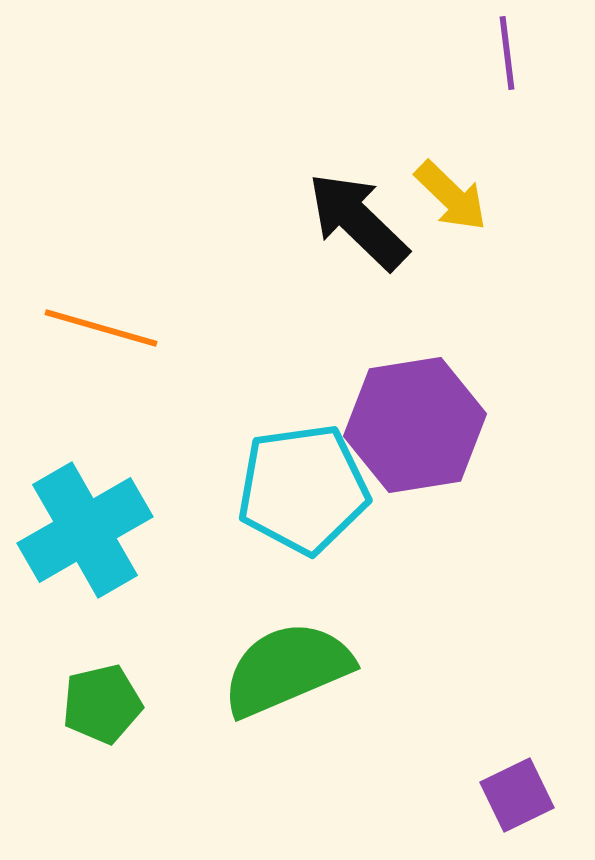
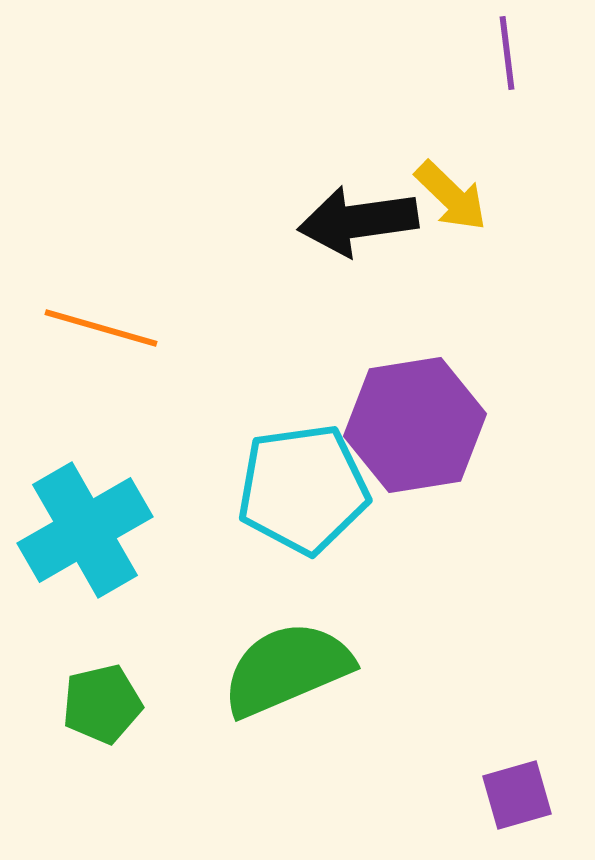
black arrow: rotated 52 degrees counterclockwise
purple square: rotated 10 degrees clockwise
